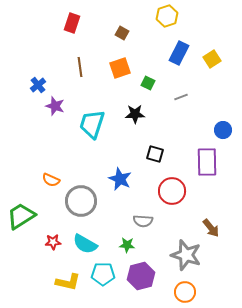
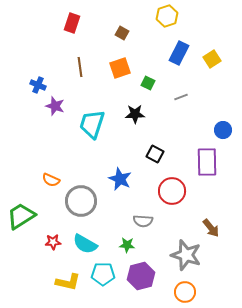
blue cross: rotated 28 degrees counterclockwise
black square: rotated 12 degrees clockwise
